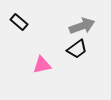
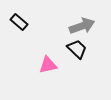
black trapezoid: rotated 100 degrees counterclockwise
pink triangle: moved 6 px right
